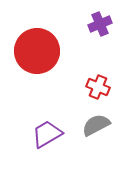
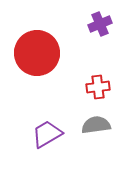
red circle: moved 2 px down
red cross: rotated 30 degrees counterclockwise
gray semicircle: rotated 20 degrees clockwise
